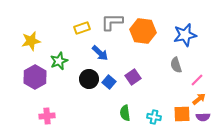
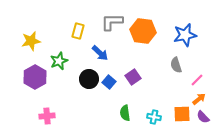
yellow rectangle: moved 4 px left, 3 px down; rotated 56 degrees counterclockwise
purple semicircle: rotated 48 degrees clockwise
